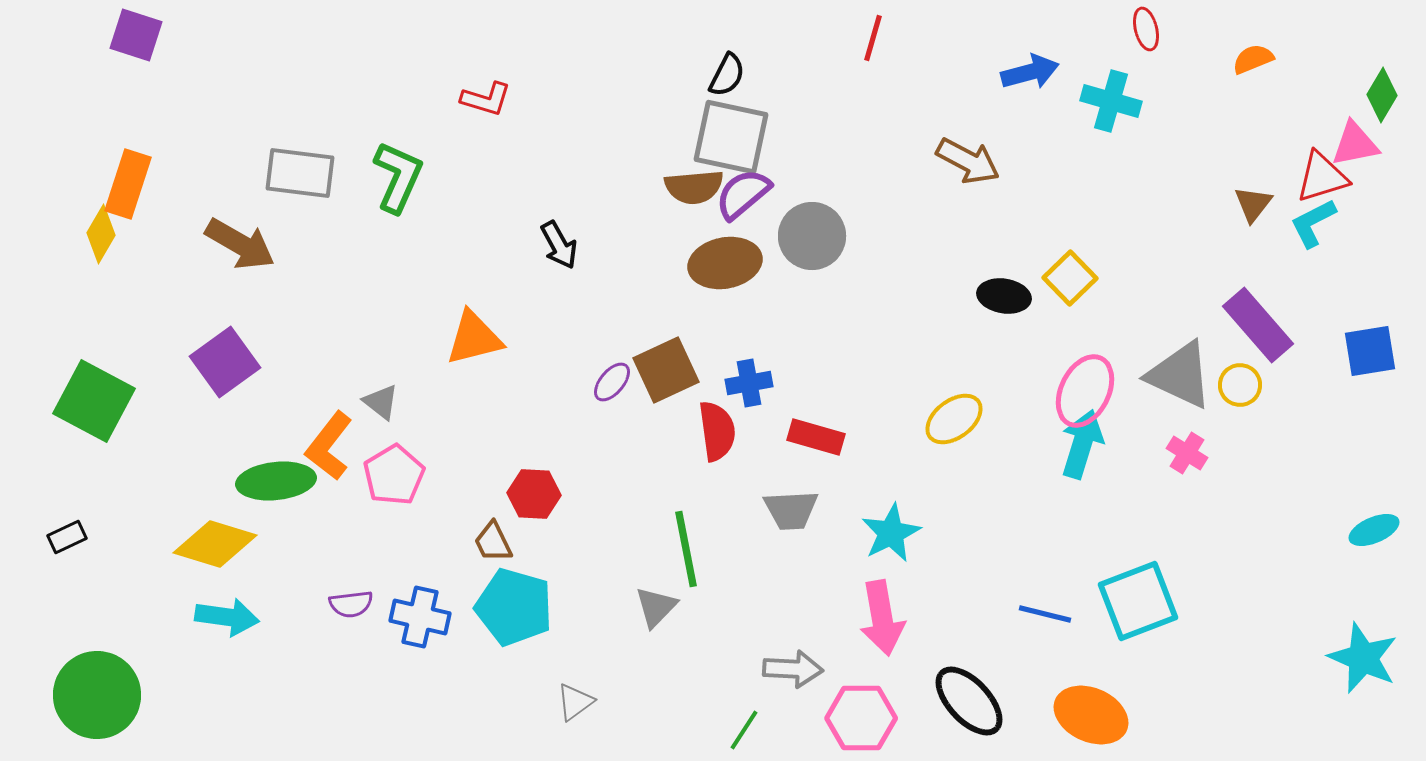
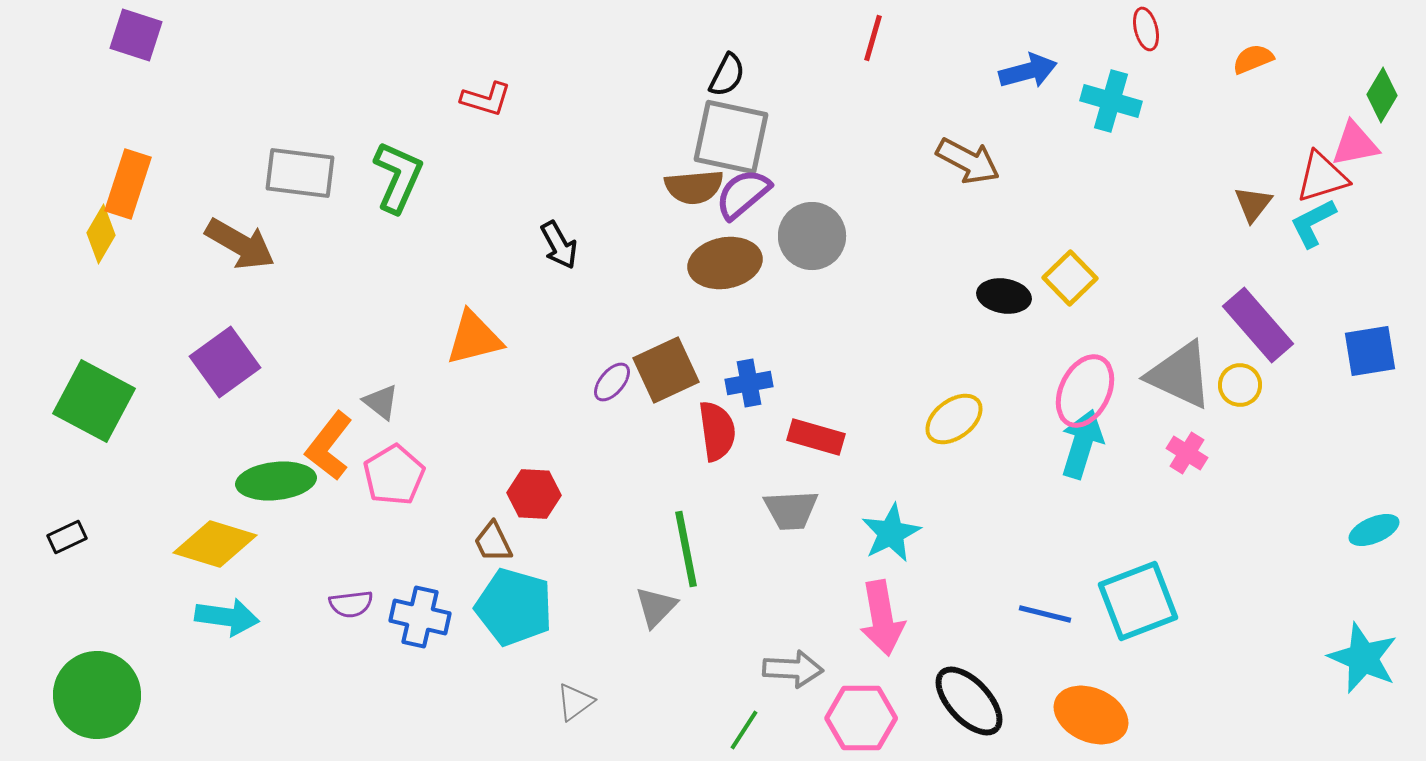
blue arrow at (1030, 72): moved 2 px left, 1 px up
